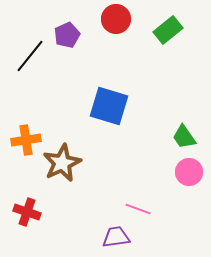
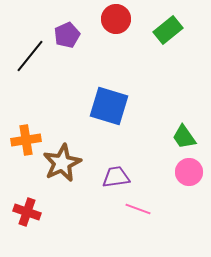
purple trapezoid: moved 60 px up
